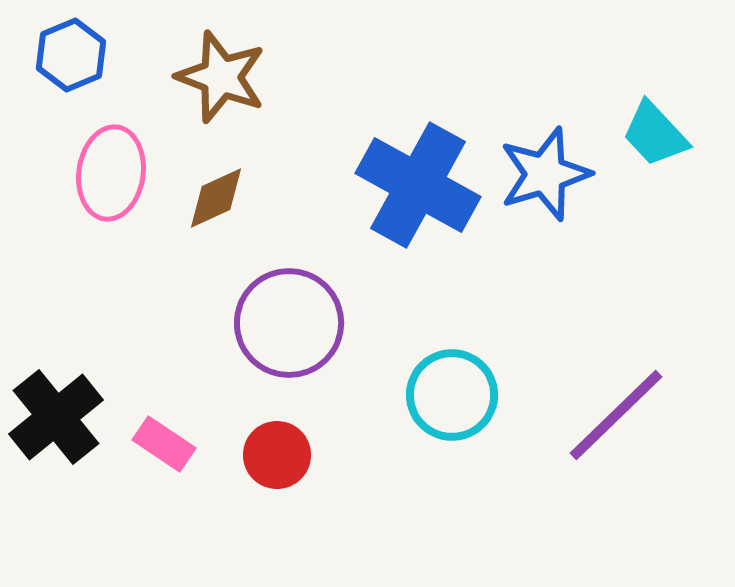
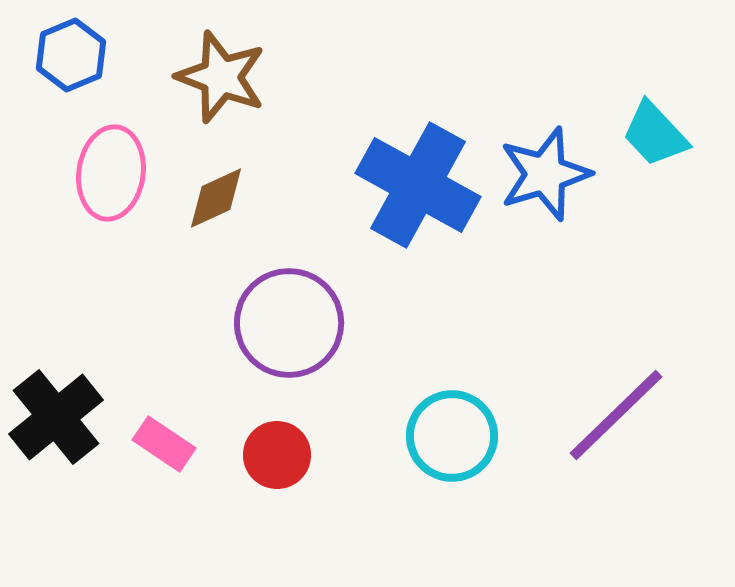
cyan circle: moved 41 px down
